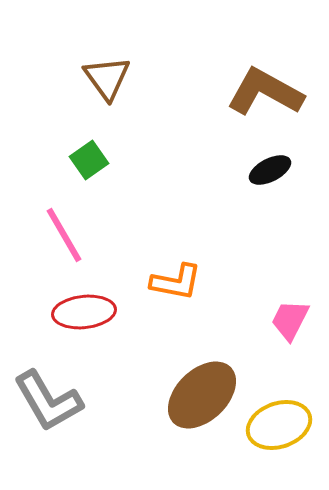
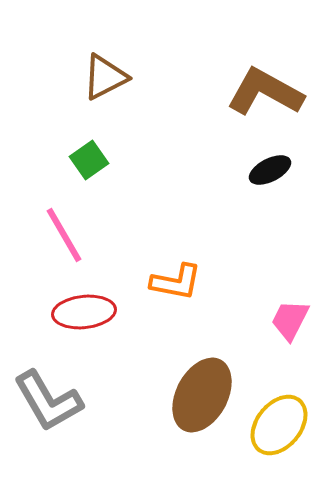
brown triangle: moved 2 px left, 1 px up; rotated 39 degrees clockwise
brown ellipse: rotated 18 degrees counterclockwise
yellow ellipse: rotated 32 degrees counterclockwise
